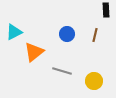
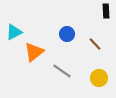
black rectangle: moved 1 px down
brown line: moved 9 px down; rotated 56 degrees counterclockwise
gray line: rotated 18 degrees clockwise
yellow circle: moved 5 px right, 3 px up
